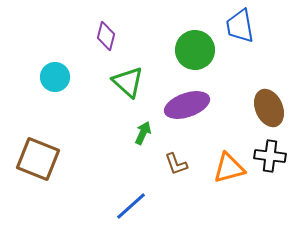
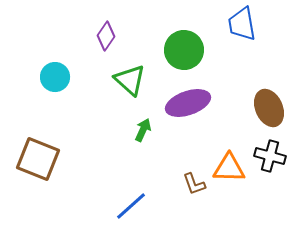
blue trapezoid: moved 2 px right, 2 px up
purple diamond: rotated 20 degrees clockwise
green circle: moved 11 px left
green triangle: moved 2 px right, 2 px up
purple ellipse: moved 1 px right, 2 px up
green arrow: moved 3 px up
black cross: rotated 8 degrees clockwise
brown L-shape: moved 18 px right, 20 px down
orange triangle: rotated 16 degrees clockwise
